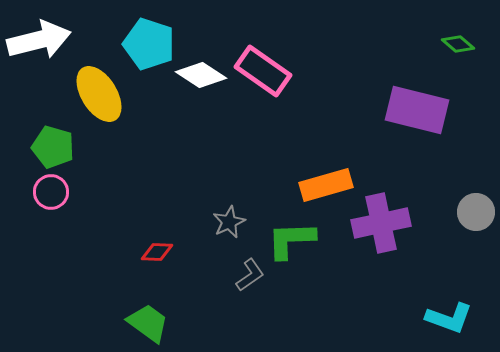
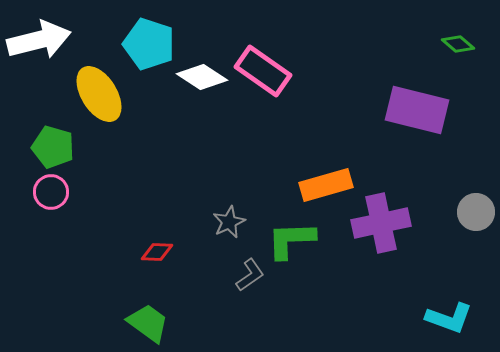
white diamond: moved 1 px right, 2 px down
